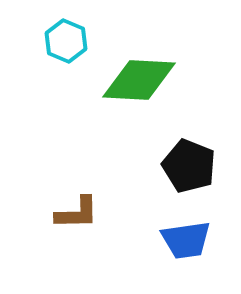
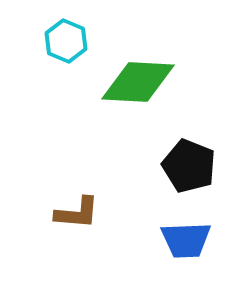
green diamond: moved 1 px left, 2 px down
brown L-shape: rotated 6 degrees clockwise
blue trapezoid: rotated 6 degrees clockwise
